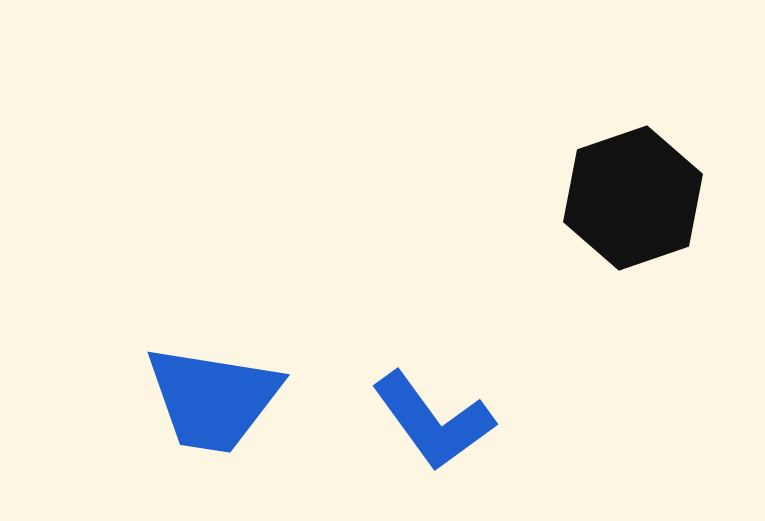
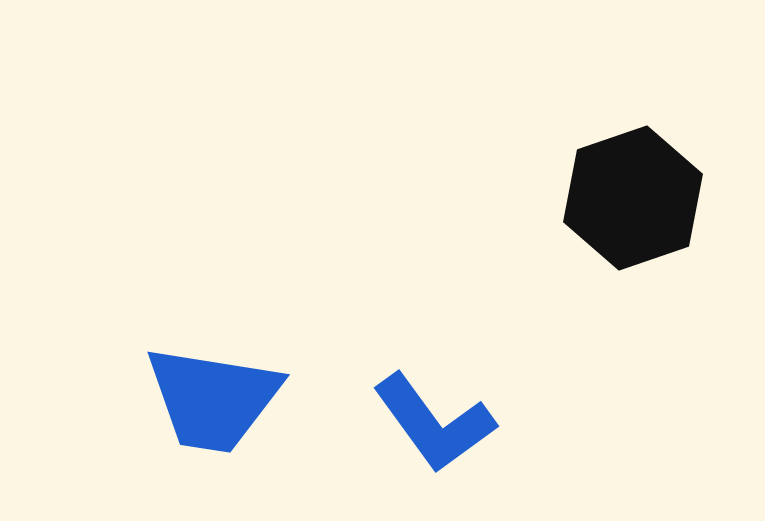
blue L-shape: moved 1 px right, 2 px down
